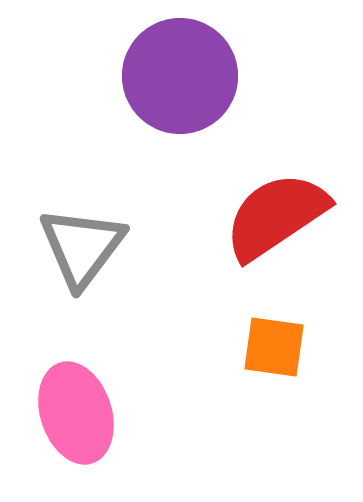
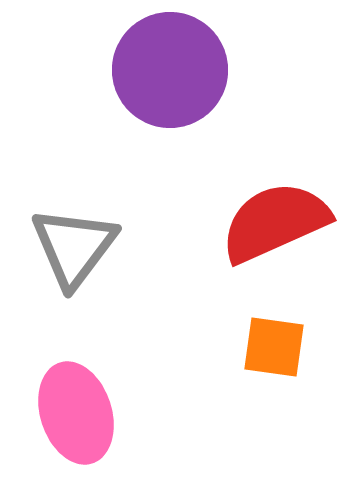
purple circle: moved 10 px left, 6 px up
red semicircle: moved 1 px left, 6 px down; rotated 10 degrees clockwise
gray triangle: moved 8 px left
